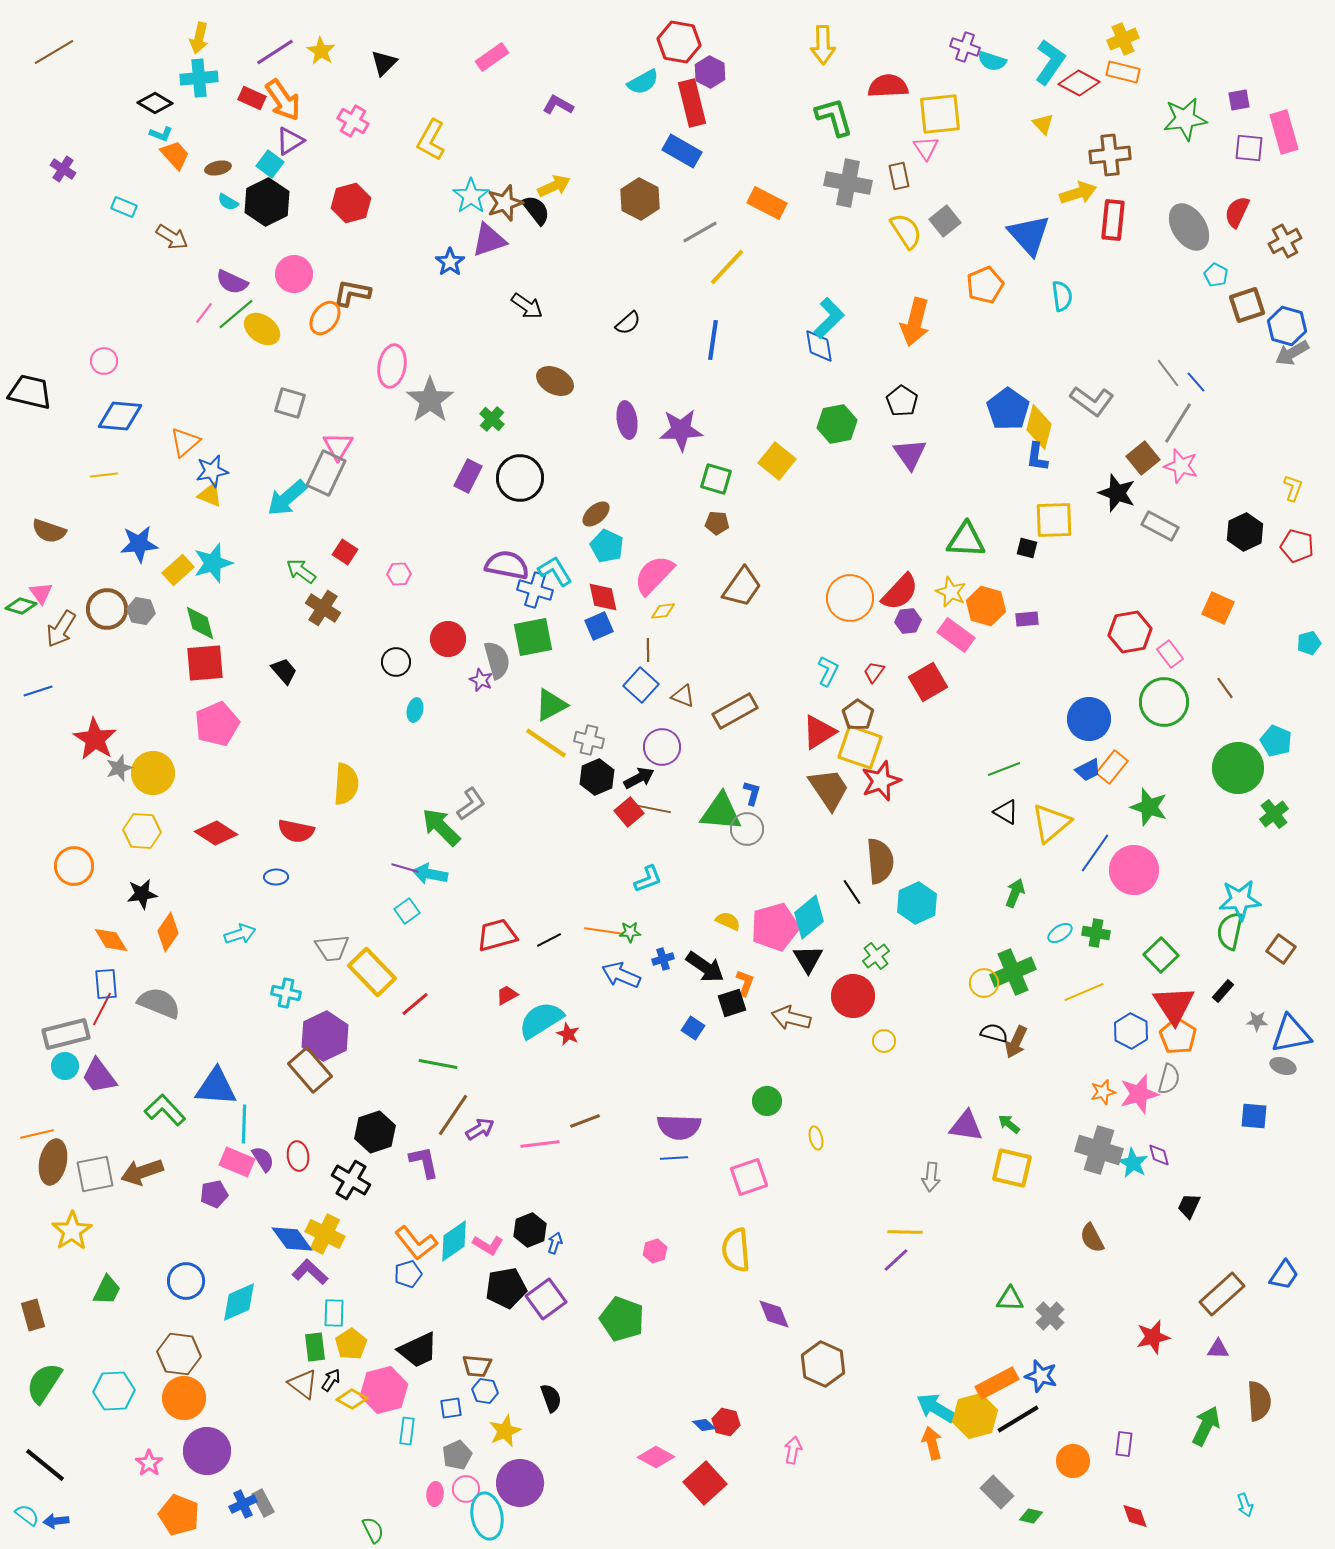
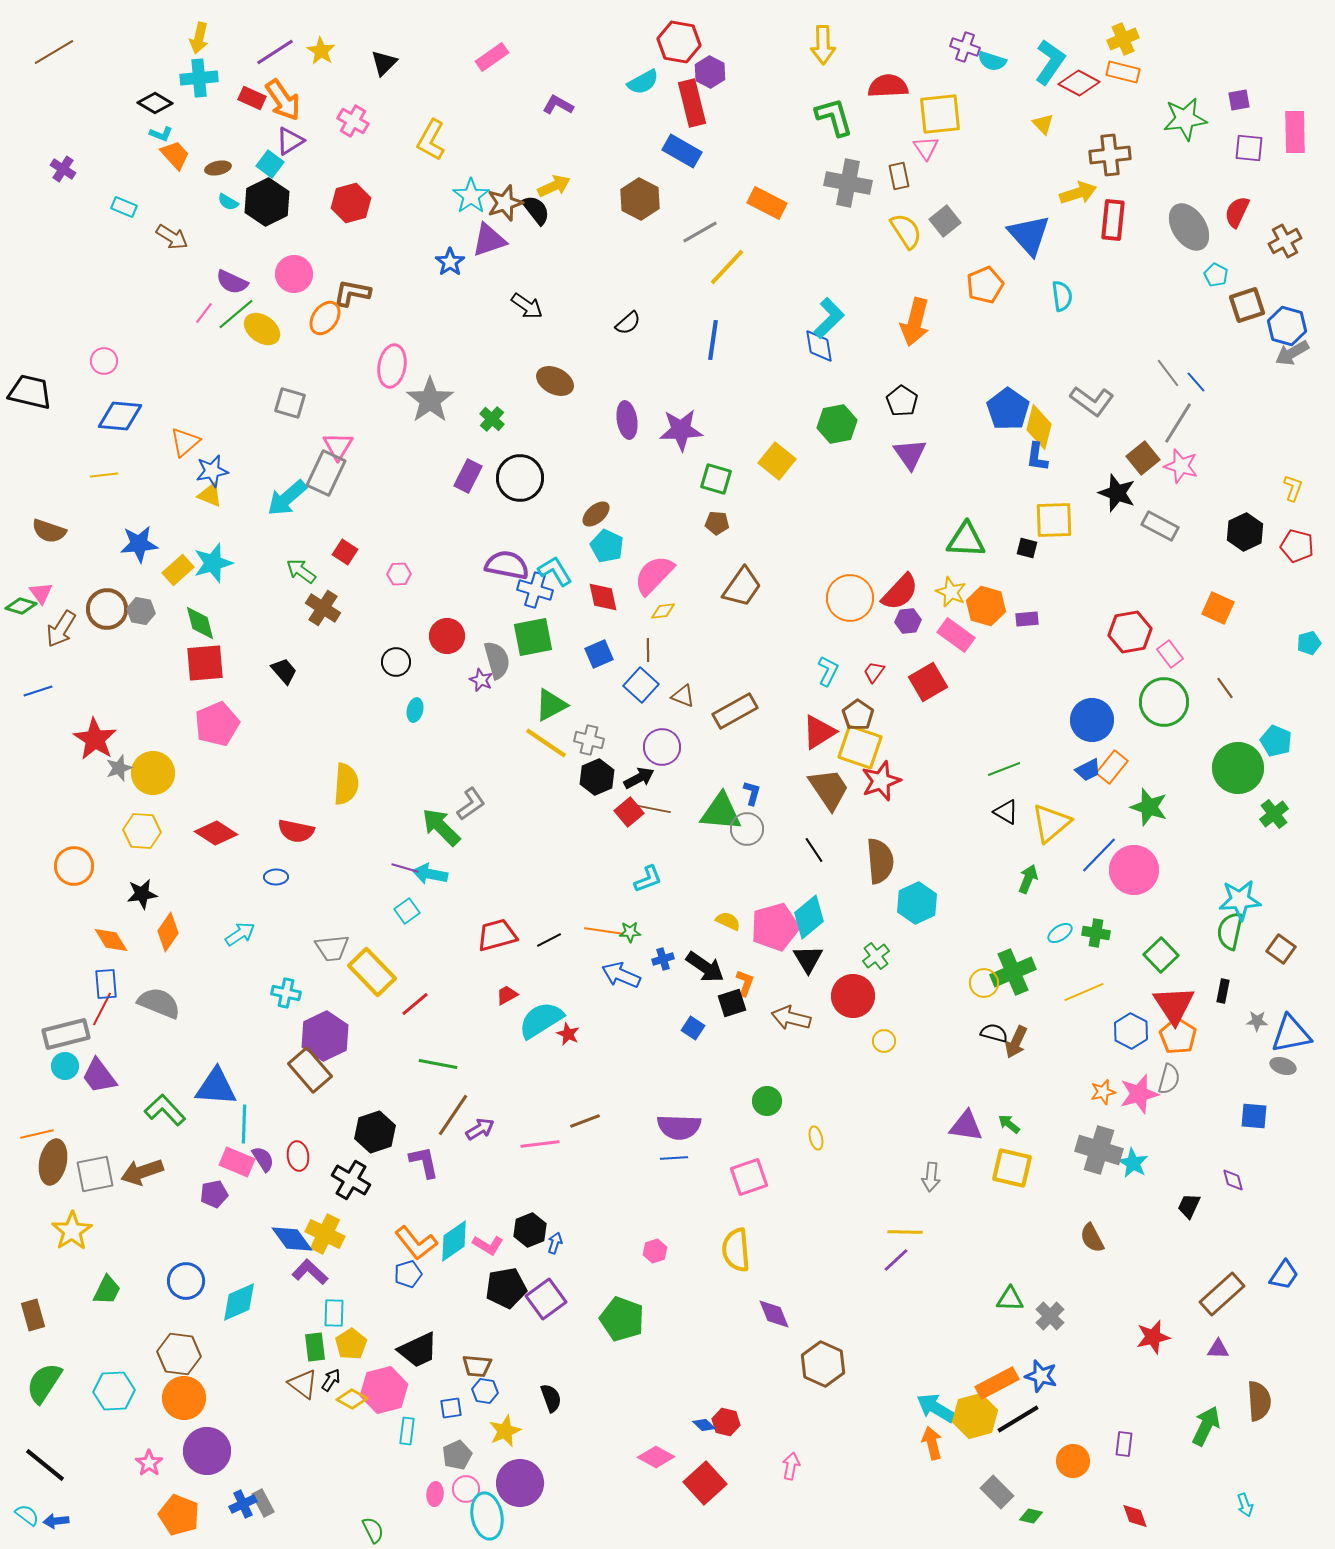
pink rectangle at (1284, 132): moved 11 px right; rotated 15 degrees clockwise
blue square at (599, 626): moved 28 px down
red circle at (448, 639): moved 1 px left, 3 px up
blue circle at (1089, 719): moved 3 px right, 1 px down
blue line at (1095, 853): moved 4 px right, 2 px down; rotated 9 degrees clockwise
black line at (852, 892): moved 38 px left, 42 px up
green arrow at (1015, 893): moved 13 px right, 14 px up
cyan arrow at (240, 934): rotated 16 degrees counterclockwise
black rectangle at (1223, 991): rotated 30 degrees counterclockwise
purple diamond at (1159, 1155): moved 74 px right, 25 px down
pink arrow at (793, 1450): moved 2 px left, 16 px down
